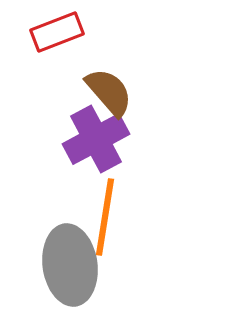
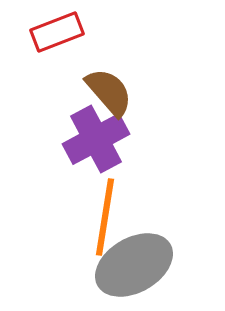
gray ellipse: moved 64 px right; rotated 68 degrees clockwise
